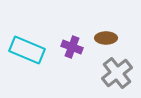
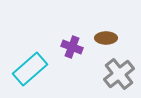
cyan rectangle: moved 3 px right, 19 px down; rotated 64 degrees counterclockwise
gray cross: moved 2 px right, 1 px down
